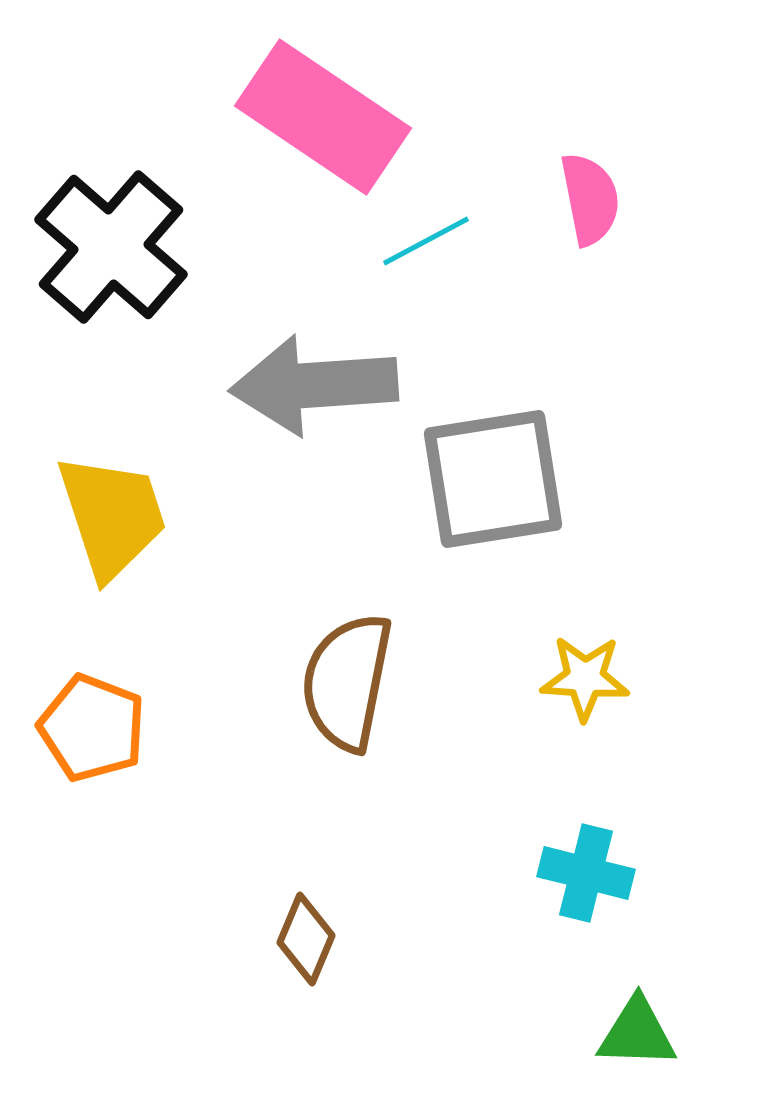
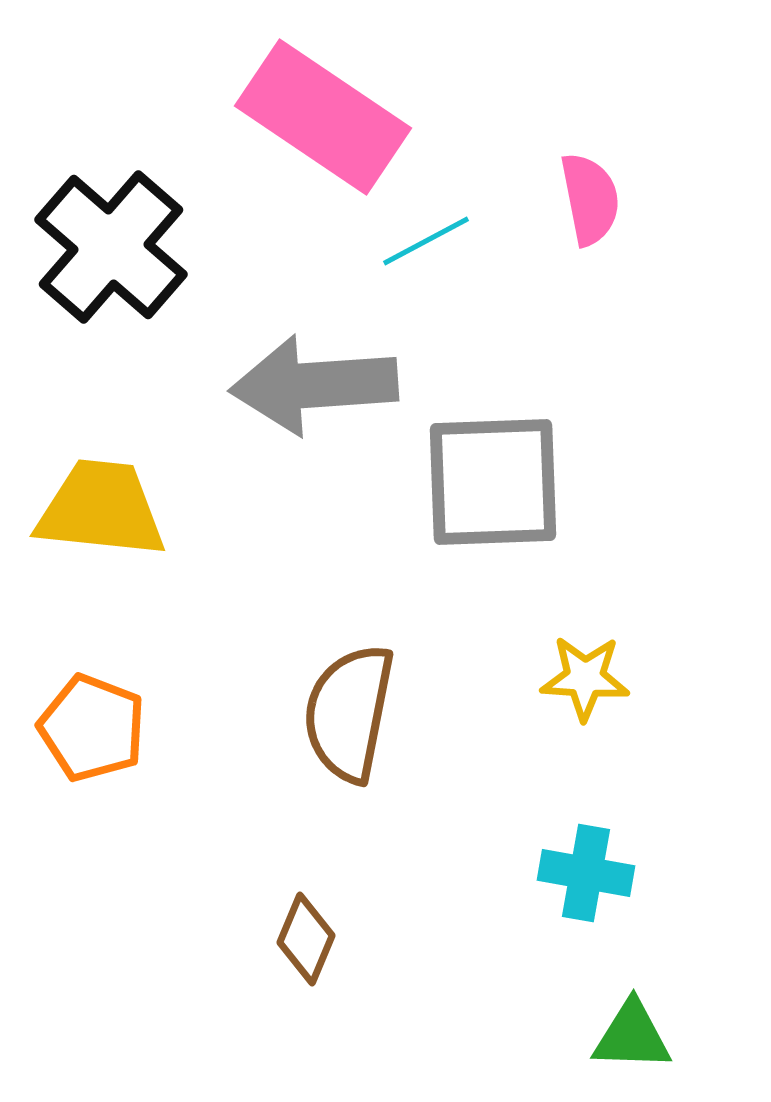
gray square: moved 3 px down; rotated 7 degrees clockwise
yellow trapezoid: moved 11 px left, 7 px up; rotated 66 degrees counterclockwise
brown semicircle: moved 2 px right, 31 px down
cyan cross: rotated 4 degrees counterclockwise
green triangle: moved 5 px left, 3 px down
